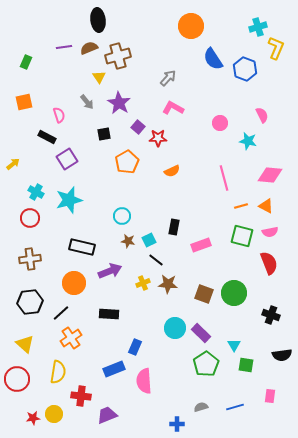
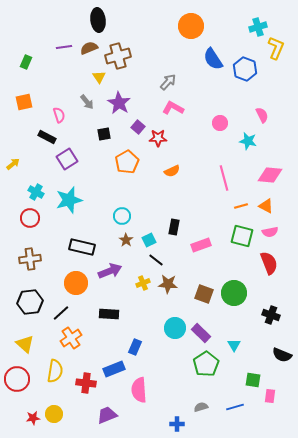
gray arrow at (168, 78): moved 4 px down
brown star at (128, 241): moved 2 px left, 1 px up; rotated 24 degrees clockwise
orange circle at (74, 283): moved 2 px right
black semicircle at (282, 355): rotated 30 degrees clockwise
green square at (246, 365): moved 7 px right, 15 px down
yellow semicircle at (58, 372): moved 3 px left, 1 px up
pink semicircle at (144, 381): moved 5 px left, 9 px down
red cross at (81, 396): moved 5 px right, 13 px up
